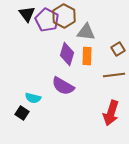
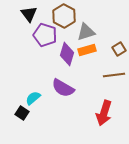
black triangle: moved 2 px right
purple pentagon: moved 2 px left, 15 px down; rotated 10 degrees counterclockwise
gray triangle: rotated 24 degrees counterclockwise
brown square: moved 1 px right
orange rectangle: moved 6 px up; rotated 72 degrees clockwise
purple semicircle: moved 2 px down
cyan semicircle: rotated 126 degrees clockwise
red arrow: moved 7 px left
